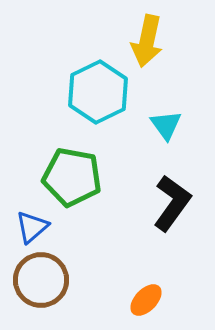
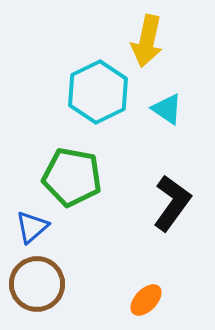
cyan triangle: moved 1 px right, 16 px up; rotated 20 degrees counterclockwise
brown circle: moved 4 px left, 4 px down
